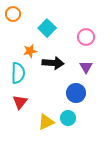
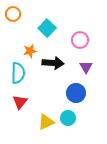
pink circle: moved 6 px left, 3 px down
